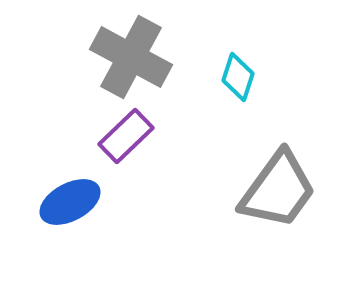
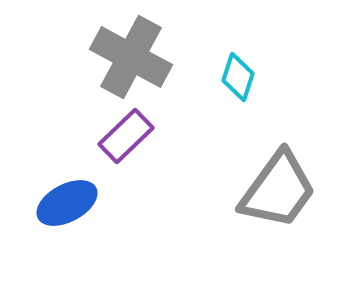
blue ellipse: moved 3 px left, 1 px down
